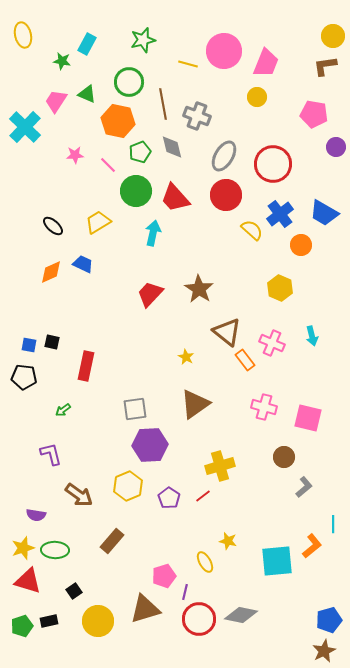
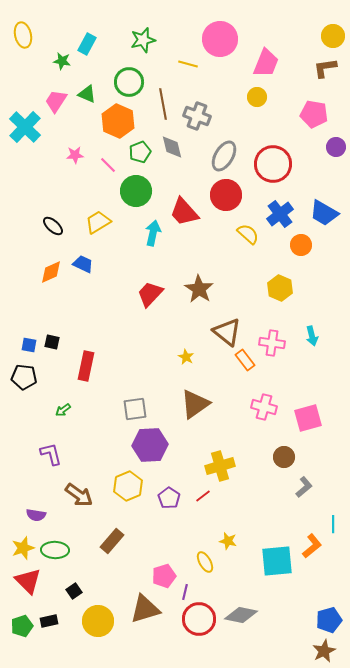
pink circle at (224, 51): moved 4 px left, 12 px up
brown L-shape at (325, 66): moved 2 px down
orange hexagon at (118, 121): rotated 12 degrees clockwise
red trapezoid at (175, 198): moved 9 px right, 14 px down
yellow semicircle at (252, 230): moved 4 px left, 4 px down
pink cross at (272, 343): rotated 15 degrees counterclockwise
pink square at (308, 418): rotated 28 degrees counterclockwise
red triangle at (28, 581): rotated 28 degrees clockwise
